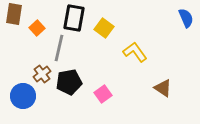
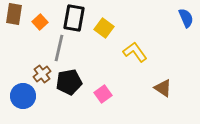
orange square: moved 3 px right, 6 px up
